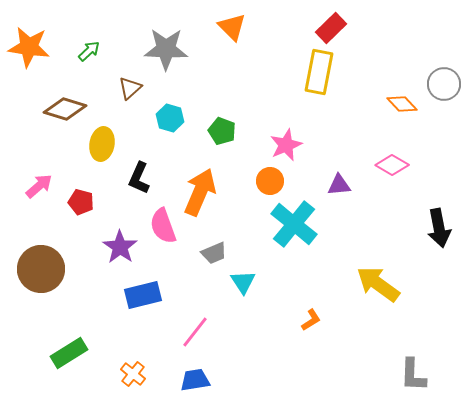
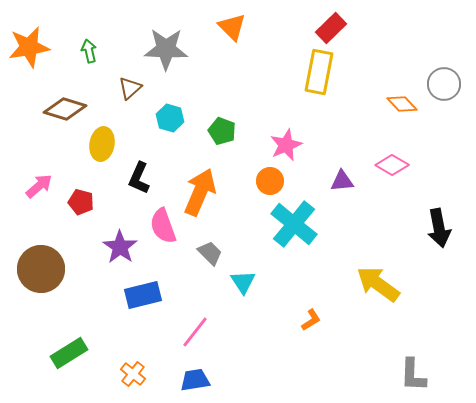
orange star: rotated 18 degrees counterclockwise
green arrow: rotated 60 degrees counterclockwise
purple triangle: moved 3 px right, 4 px up
gray trapezoid: moved 4 px left; rotated 112 degrees counterclockwise
